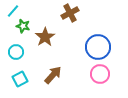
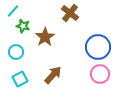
brown cross: rotated 24 degrees counterclockwise
